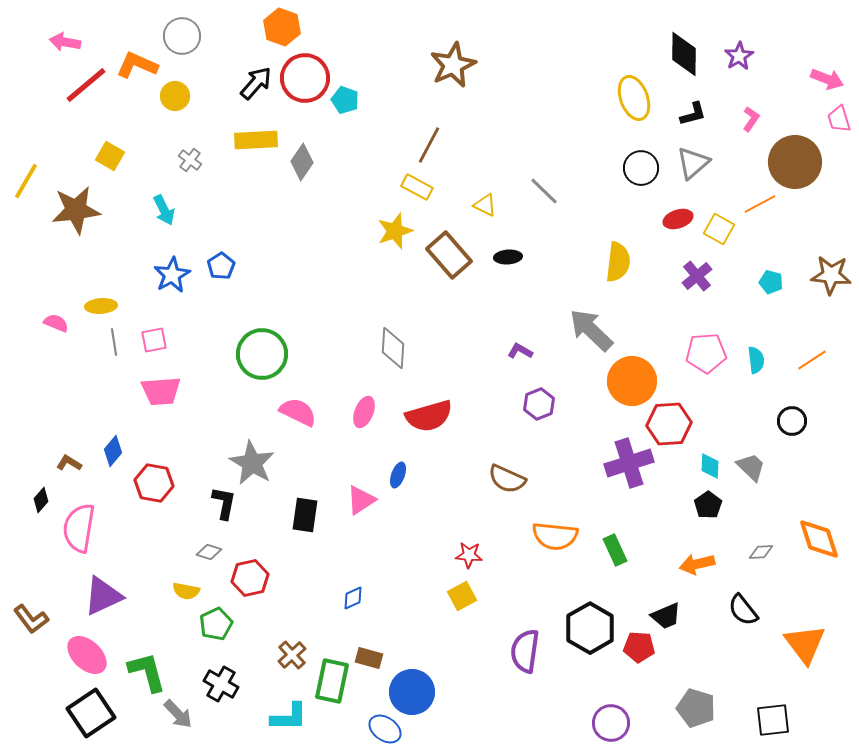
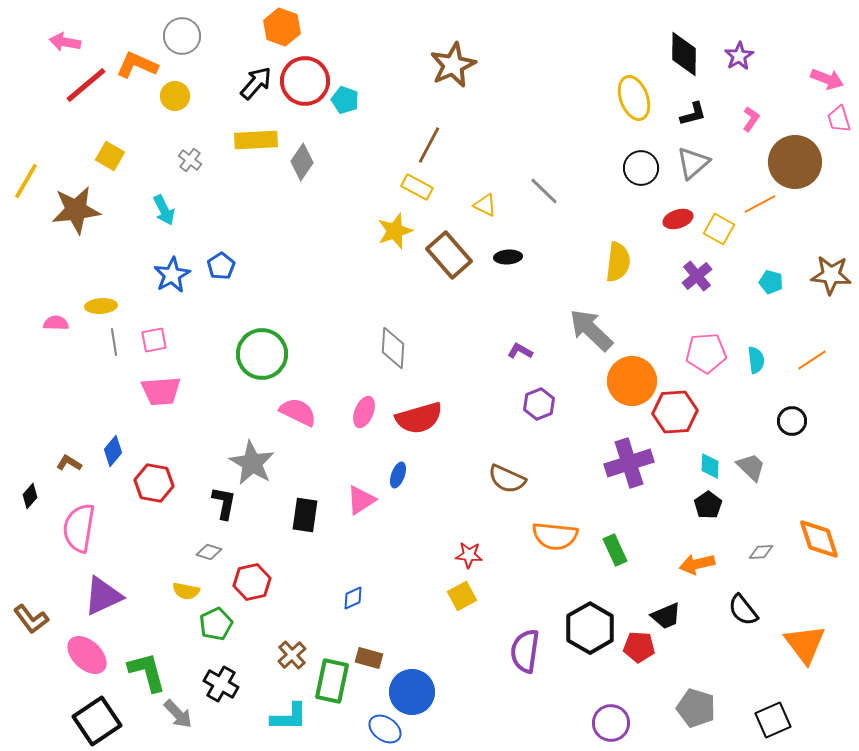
red circle at (305, 78): moved 3 px down
pink semicircle at (56, 323): rotated 20 degrees counterclockwise
red semicircle at (429, 416): moved 10 px left, 2 px down
red hexagon at (669, 424): moved 6 px right, 12 px up
black diamond at (41, 500): moved 11 px left, 4 px up
red hexagon at (250, 578): moved 2 px right, 4 px down
black square at (91, 713): moved 6 px right, 8 px down
black square at (773, 720): rotated 18 degrees counterclockwise
